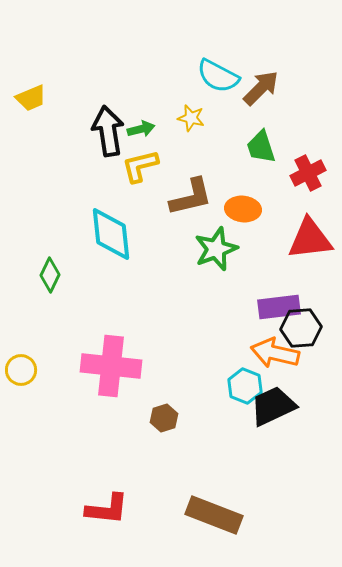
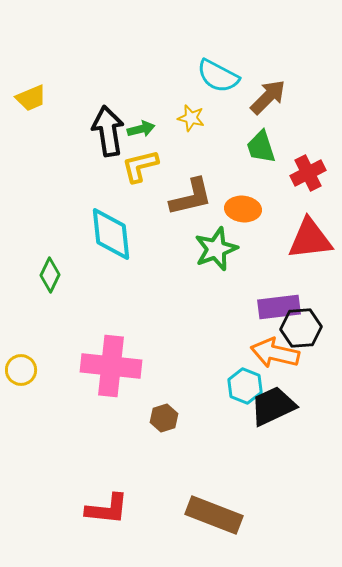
brown arrow: moved 7 px right, 9 px down
